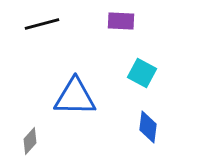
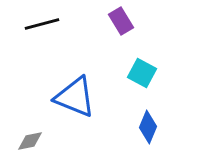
purple rectangle: rotated 56 degrees clockwise
blue triangle: rotated 21 degrees clockwise
blue diamond: rotated 16 degrees clockwise
gray diamond: rotated 36 degrees clockwise
